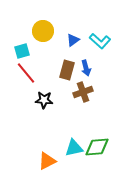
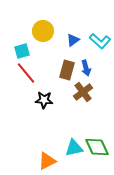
brown cross: rotated 18 degrees counterclockwise
green diamond: rotated 70 degrees clockwise
